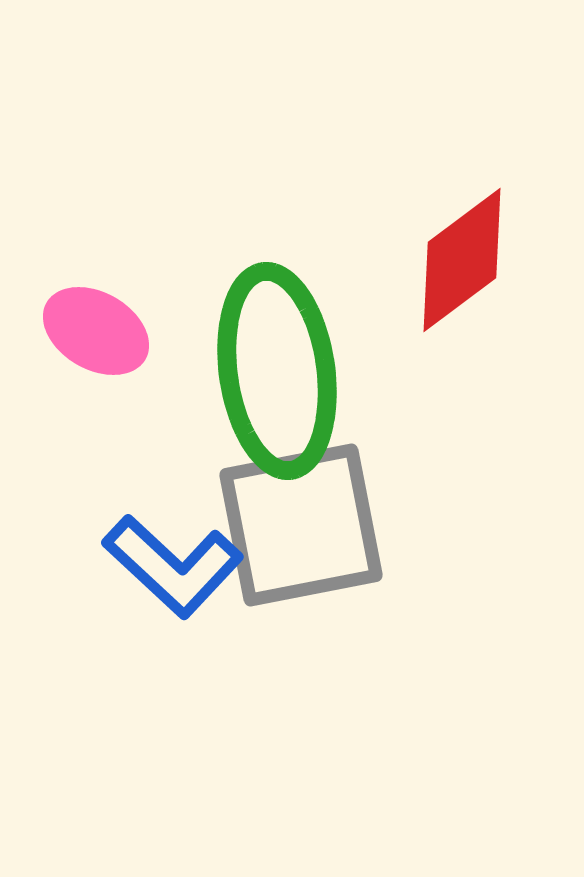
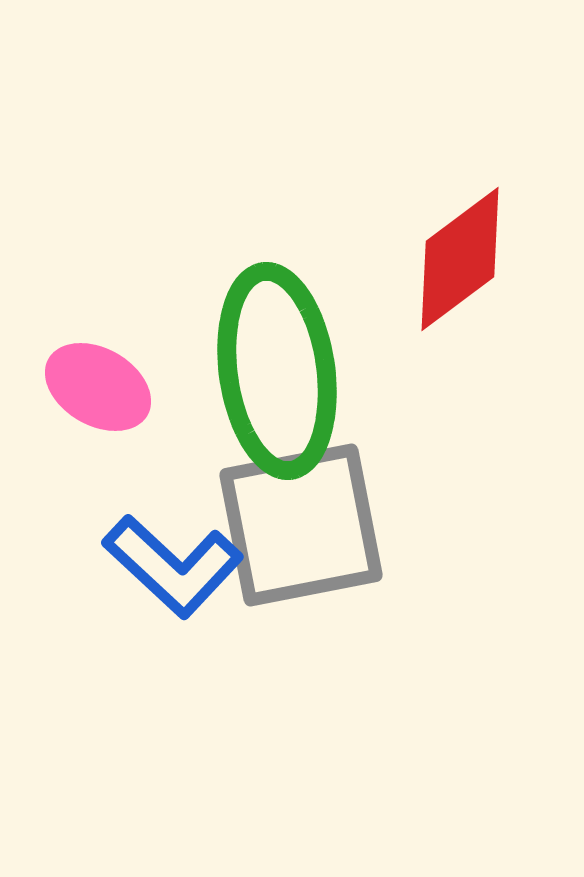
red diamond: moved 2 px left, 1 px up
pink ellipse: moved 2 px right, 56 px down
